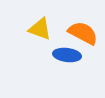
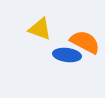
orange semicircle: moved 2 px right, 9 px down
